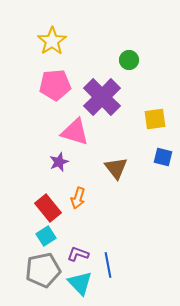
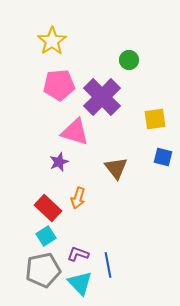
pink pentagon: moved 4 px right
red rectangle: rotated 8 degrees counterclockwise
